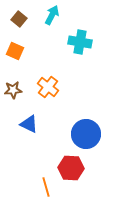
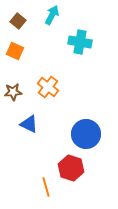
brown square: moved 1 px left, 2 px down
brown star: moved 2 px down
red hexagon: rotated 15 degrees clockwise
